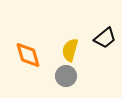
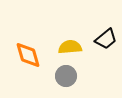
black trapezoid: moved 1 px right, 1 px down
yellow semicircle: moved 3 px up; rotated 70 degrees clockwise
